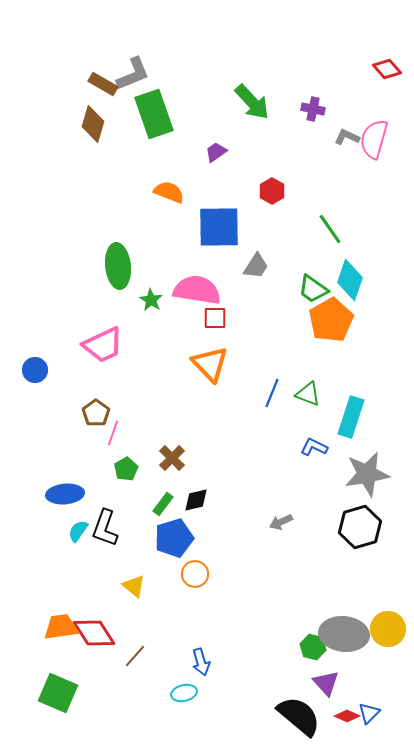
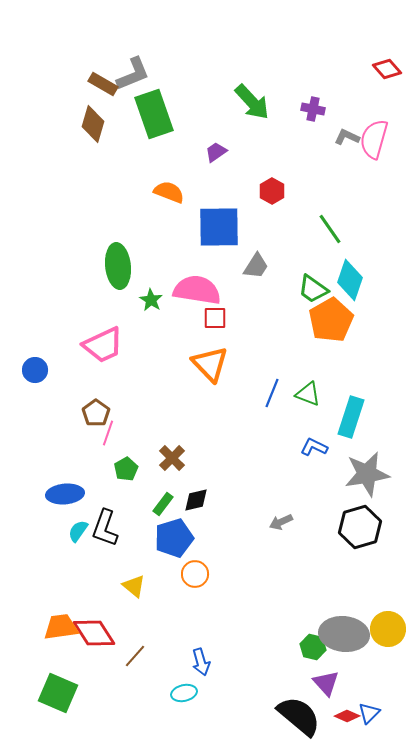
pink line at (113, 433): moved 5 px left
